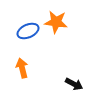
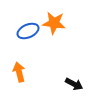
orange star: moved 2 px left, 1 px down
orange arrow: moved 3 px left, 4 px down
